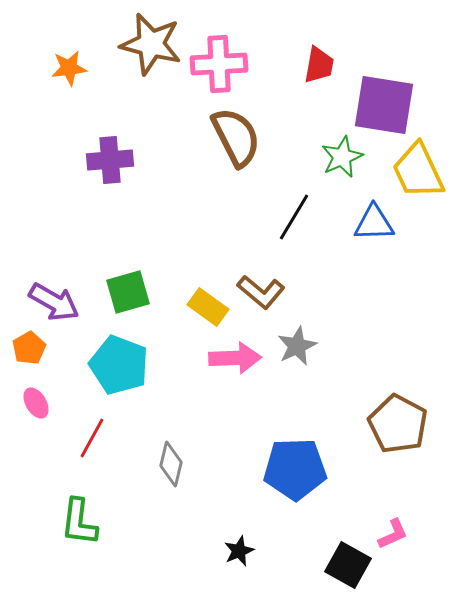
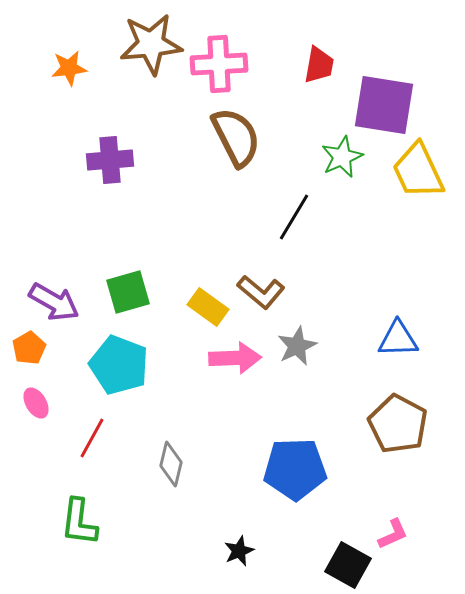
brown star: rotated 20 degrees counterclockwise
blue triangle: moved 24 px right, 116 px down
